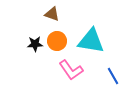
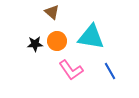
brown triangle: moved 2 px up; rotated 21 degrees clockwise
cyan triangle: moved 4 px up
blue line: moved 3 px left, 5 px up
